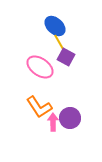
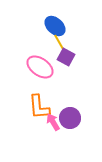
orange L-shape: rotated 28 degrees clockwise
pink arrow: rotated 30 degrees counterclockwise
